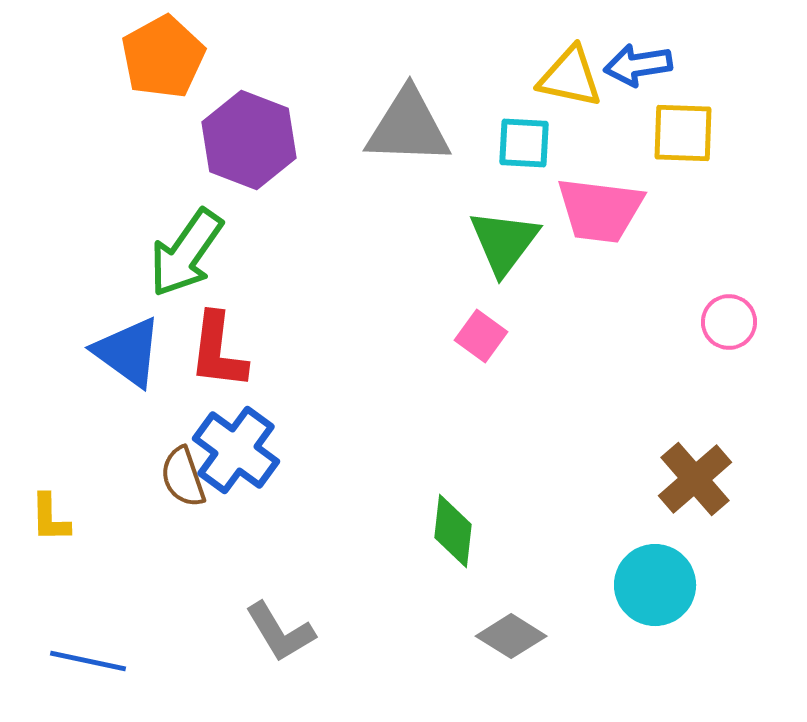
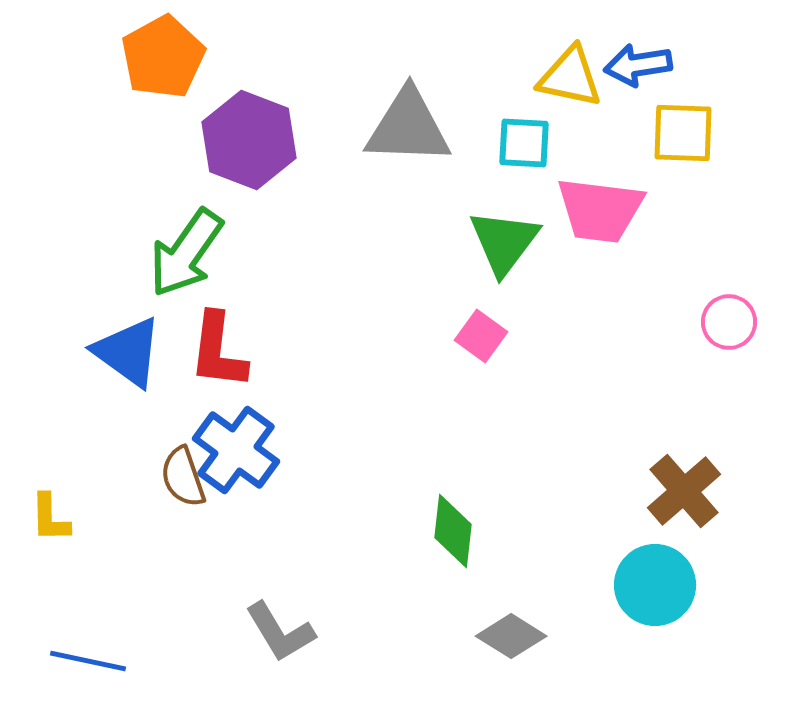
brown cross: moved 11 px left, 12 px down
